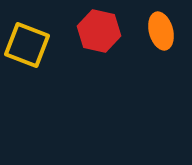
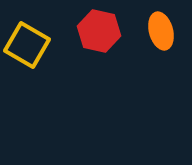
yellow square: rotated 9 degrees clockwise
